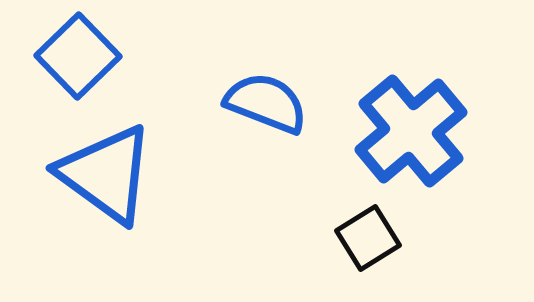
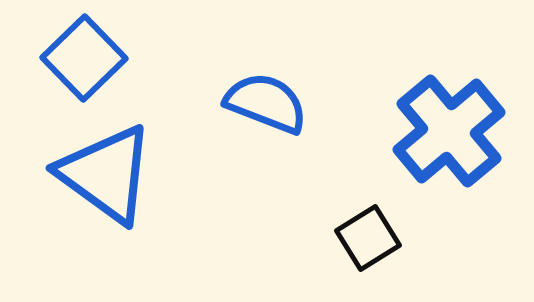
blue square: moved 6 px right, 2 px down
blue cross: moved 38 px right
